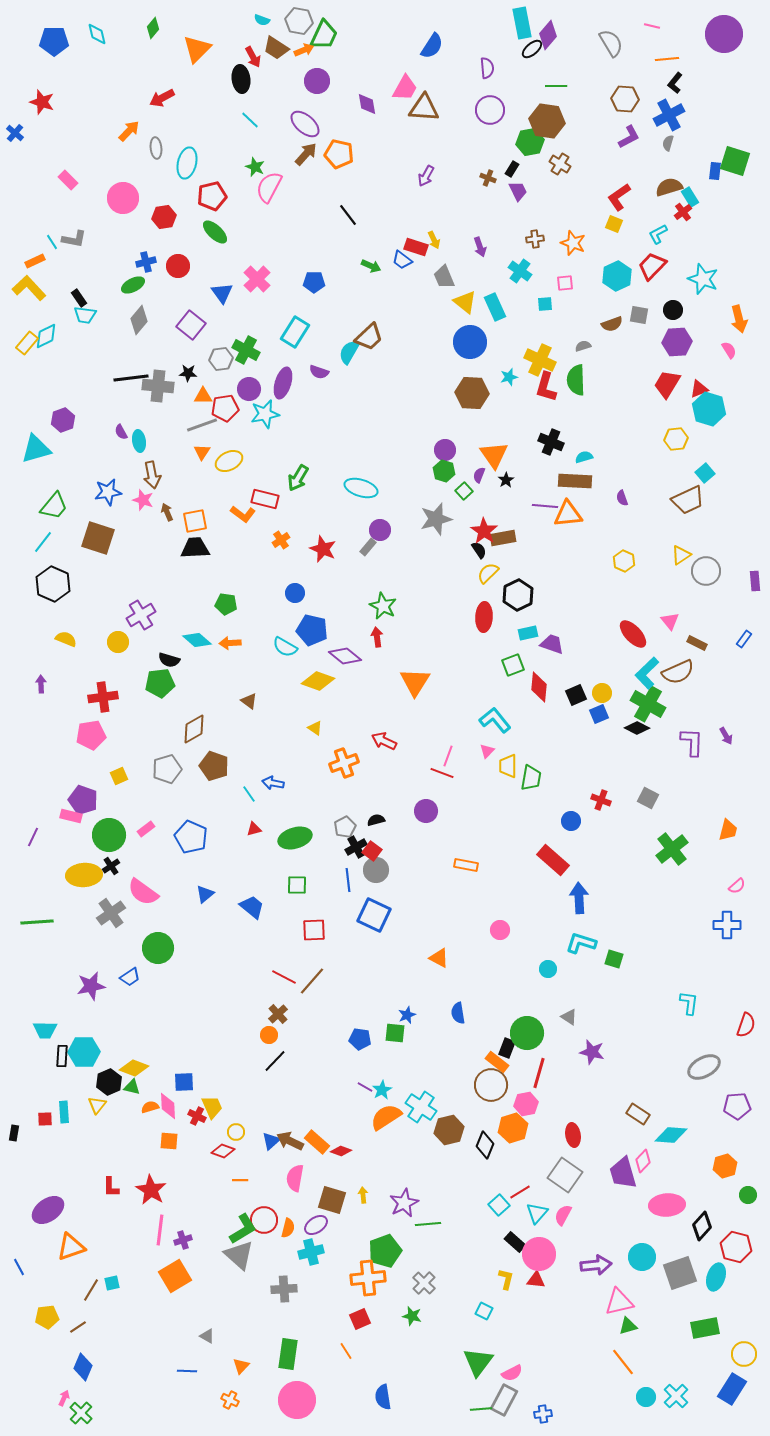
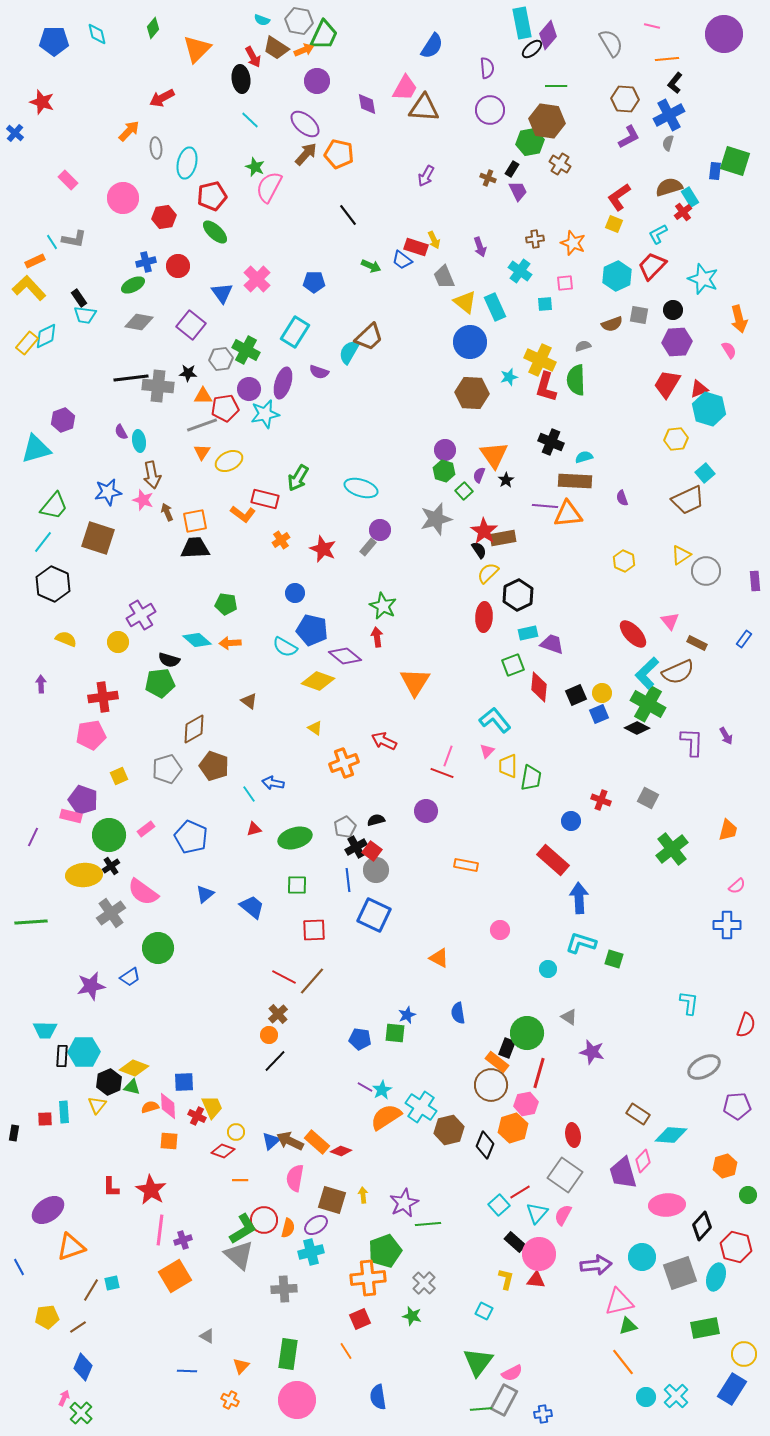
gray diamond at (139, 320): moved 2 px down; rotated 60 degrees clockwise
green line at (37, 922): moved 6 px left
blue semicircle at (383, 1397): moved 5 px left
